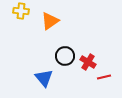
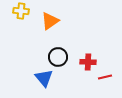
black circle: moved 7 px left, 1 px down
red cross: rotated 28 degrees counterclockwise
red line: moved 1 px right
